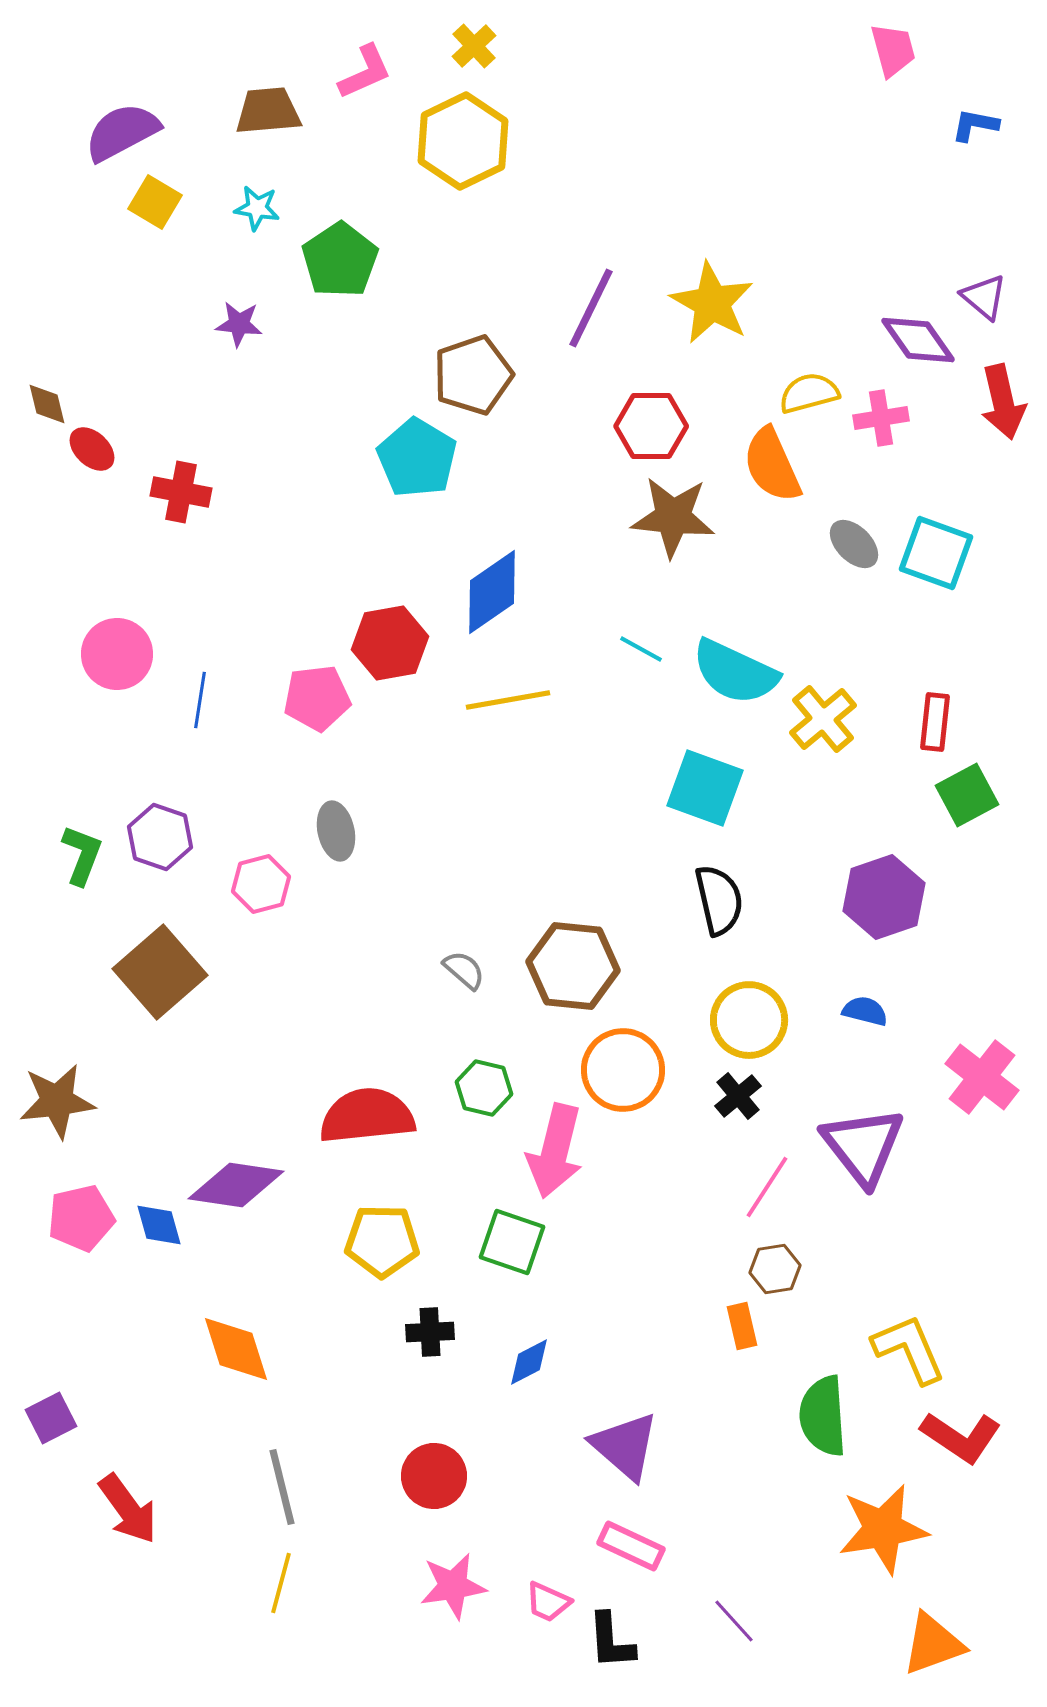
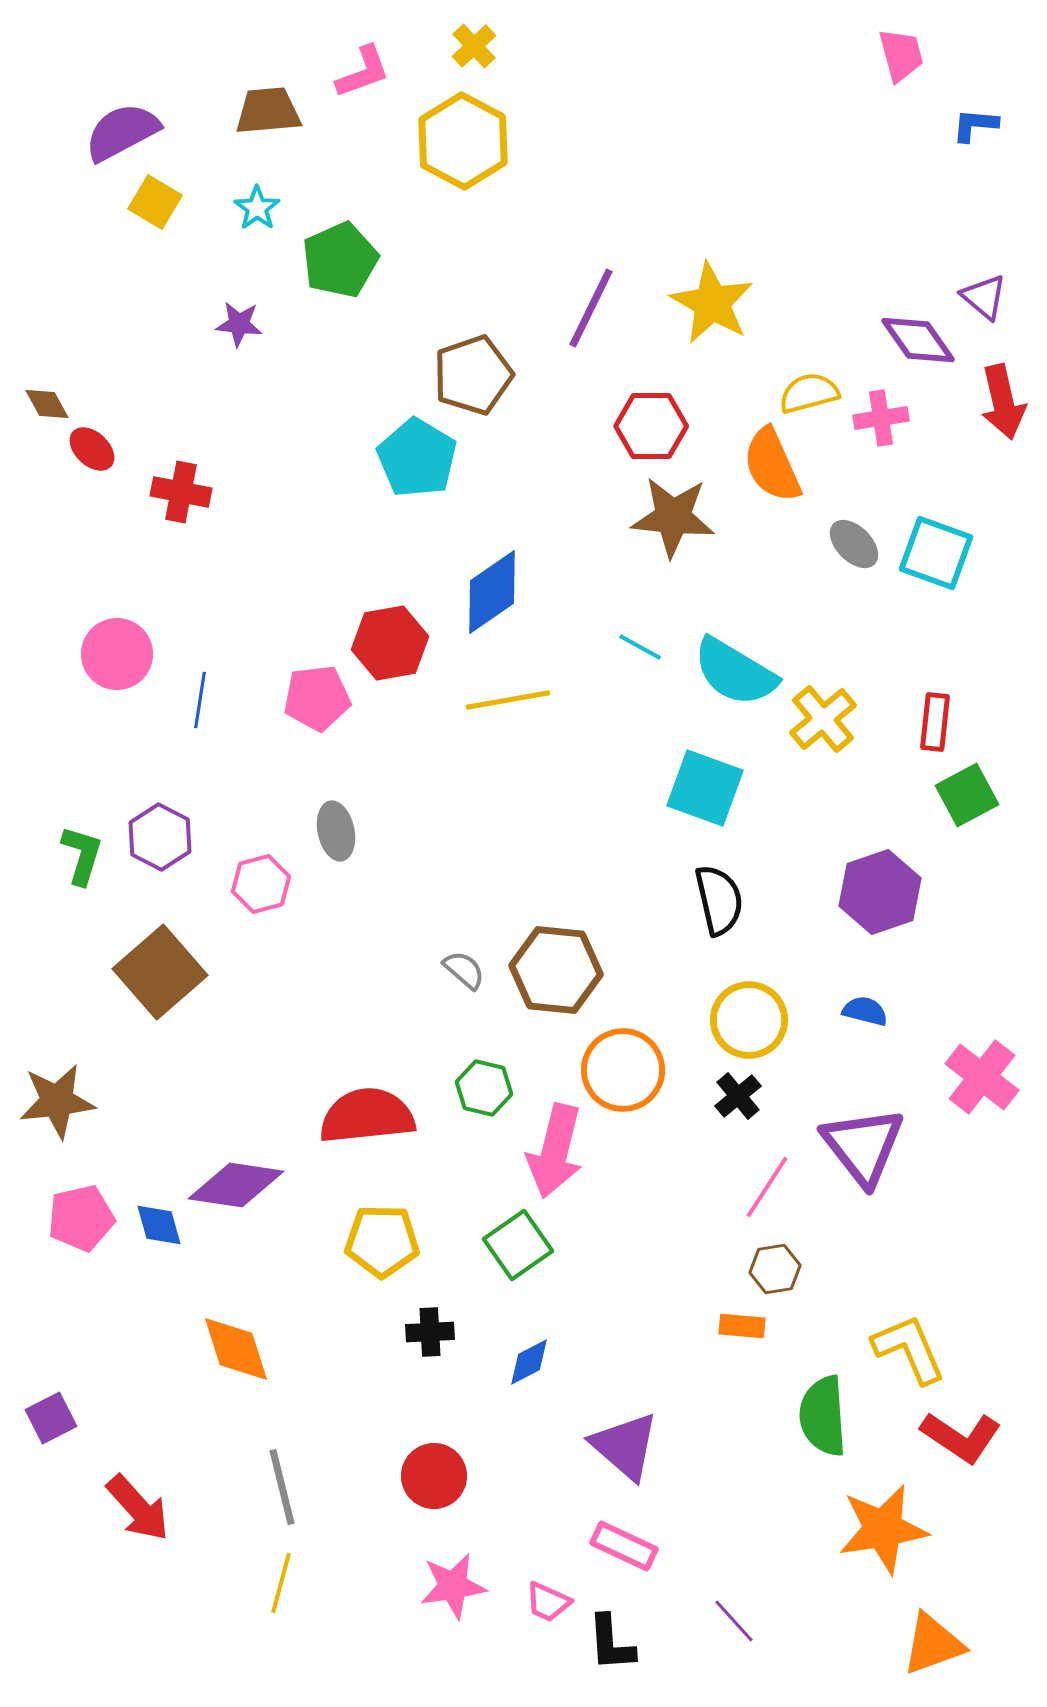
pink trapezoid at (893, 50): moved 8 px right, 5 px down
pink L-shape at (365, 72): moved 2 px left; rotated 4 degrees clockwise
blue L-shape at (975, 125): rotated 6 degrees counterclockwise
yellow hexagon at (463, 141): rotated 6 degrees counterclockwise
cyan star at (257, 208): rotated 27 degrees clockwise
green pentagon at (340, 260): rotated 10 degrees clockwise
brown diamond at (47, 404): rotated 15 degrees counterclockwise
cyan line at (641, 649): moved 1 px left, 2 px up
cyan semicircle at (735, 672): rotated 6 degrees clockwise
purple hexagon at (160, 837): rotated 8 degrees clockwise
green L-shape at (82, 855): rotated 4 degrees counterclockwise
purple hexagon at (884, 897): moved 4 px left, 5 px up
brown hexagon at (573, 966): moved 17 px left, 4 px down
green square at (512, 1242): moved 6 px right, 3 px down; rotated 36 degrees clockwise
orange rectangle at (742, 1326): rotated 72 degrees counterclockwise
red arrow at (128, 1509): moved 10 px right, 1 px up; rotated 6 degrees counterclockwise
pink rectangle at (631, 1546): moved 7 px left
black L-shape at (611, 1641): moved 2 px down
